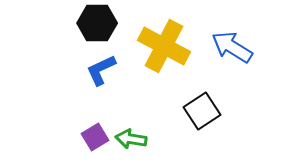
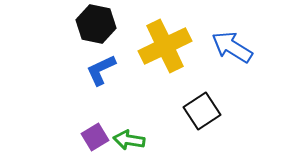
black hexagon: moved 1 px left, 1 px down; rotated 12 degrees clockwise
yellow cross: moved 1 px right; rotated 36 degrees clockwise
green arrow: moved 2 px left, 1 px down
